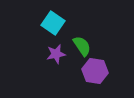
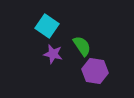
cyan square: moved 6 px left, 3 px down
purple star: moved 3 px left; rotated 24 degrees clockwise
